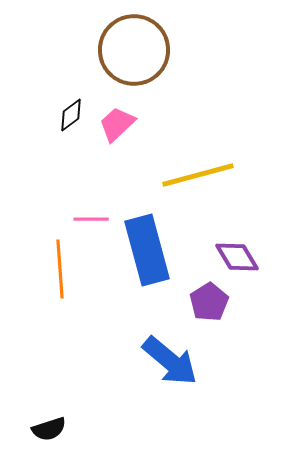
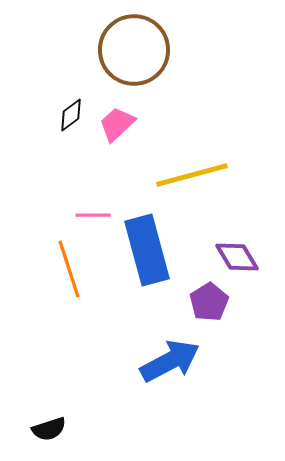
yellow line: moved 6 px left
pink line: moved 2 px right, 4 px up
orange line: moved 9 px right; rotated 14 degrees counterclockwise
blue arrow: rotated 68 degrees counterclockwise
